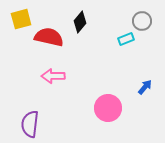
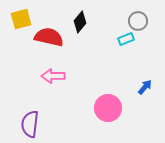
gray circle: moved 4 px left
